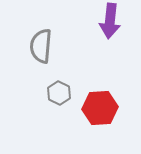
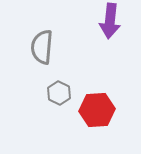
gray semicircle: moved 1 px right, 1 px down
red hexagon: moved 3 px left, 2 px down
